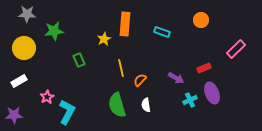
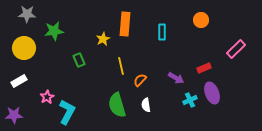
cyan rectangle: rotated 70 degrees clockwise
yellow star: moved 1 px left
yellow line: moved 2 px up
